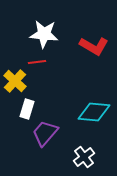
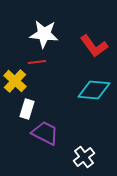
red L-shape: rotated 24 degrees clockwise
cyan diamond: moved 22 px up
purple trapezoid: rotated 76 degrees clockwise
